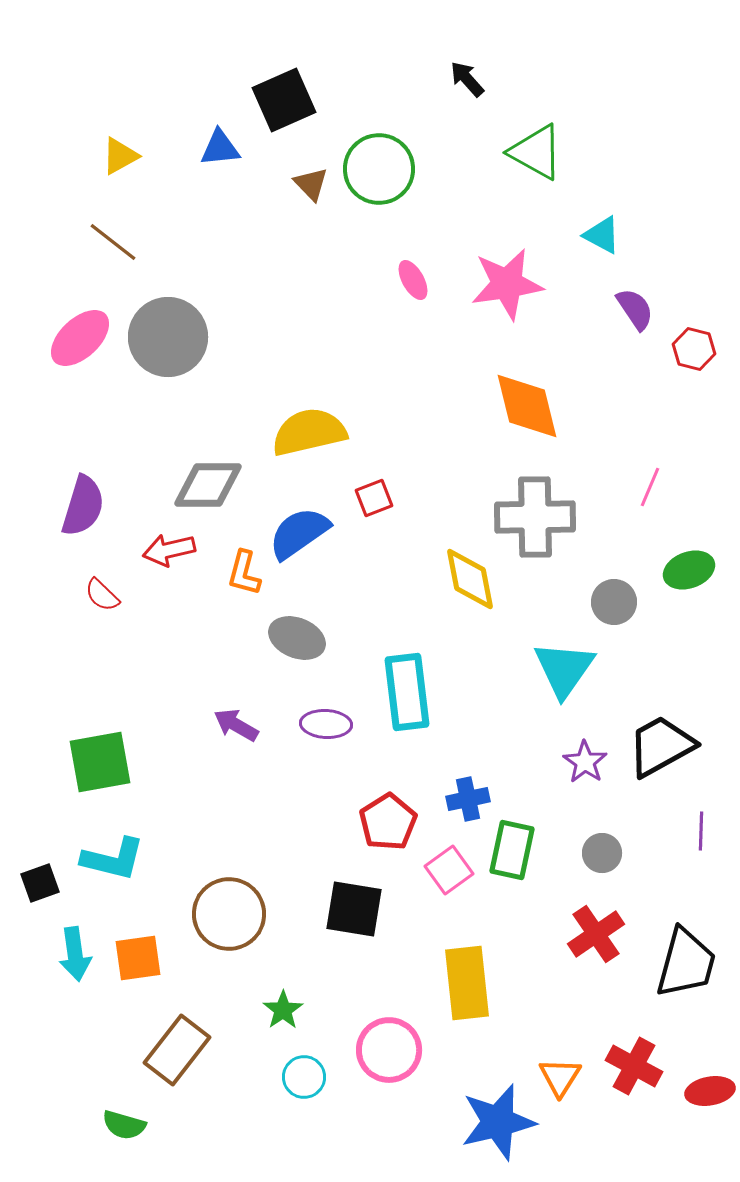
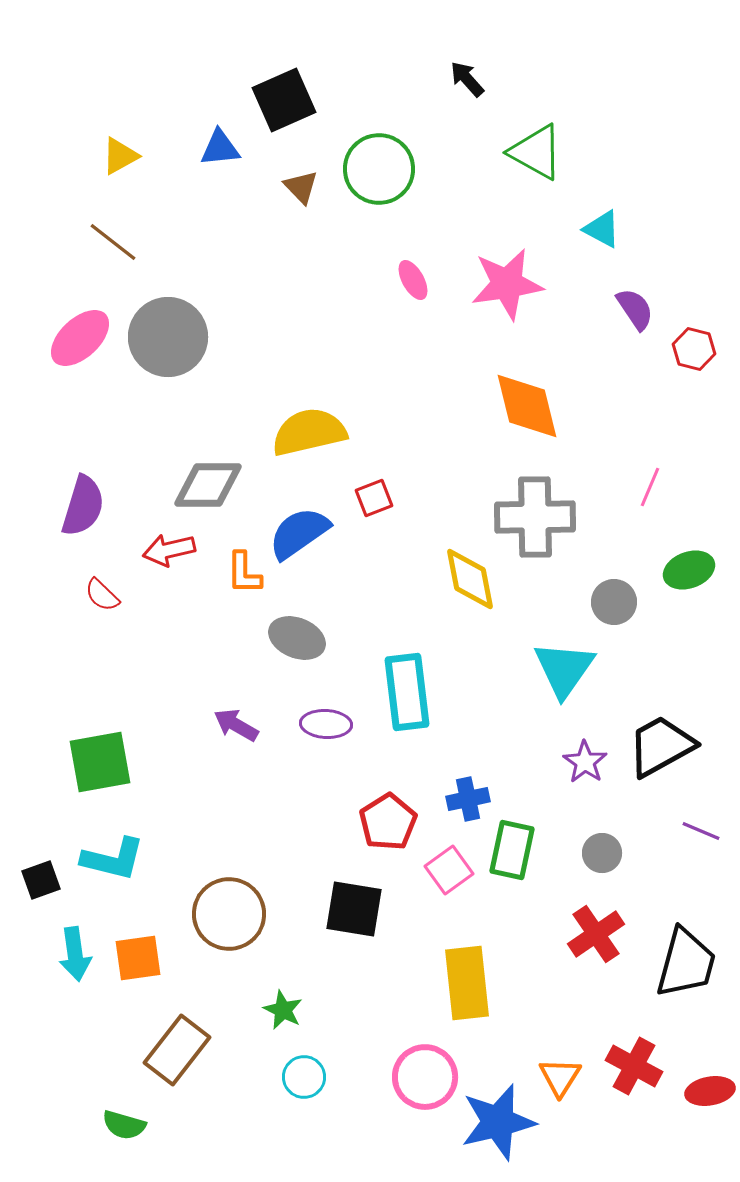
brown triangle at (311, 184): moved 10 px left, 3 px down
cyan triangle at (602, 235): moved 6 px up
orange L-shape at (244, 573): rotated 15 degrees counterclockwise
purple line at (701, 831): rotated 69 degrees counterclockwise
black square at (40, 883): moved 1 px right, 3 px up
green star at (283, 1010): rotated 12 degrees counterclockwise
pink circle at (389, 1050): moved 36 px right, 27 px down
